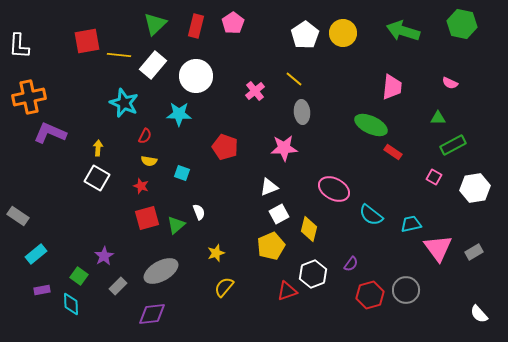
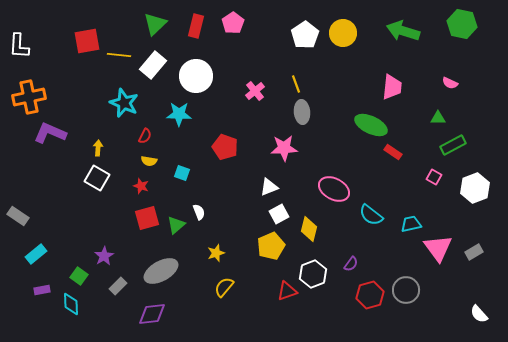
yellow line at (294, 79): moved 2 px right, 5 px down; rotated 30 degrees clockwise
white hexagon at (475, 188): rotated 12 degrees counterclockwise
